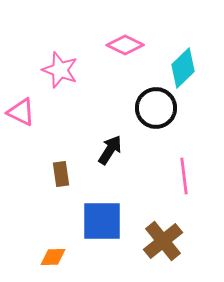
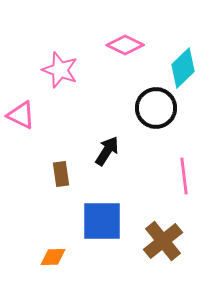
pink triangle: moved 3 px down
black arrow: moved 3 px left, 1 px down
